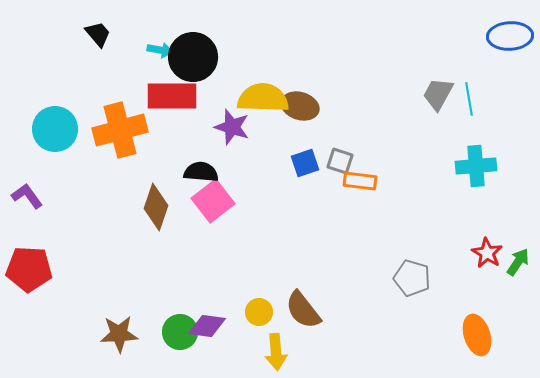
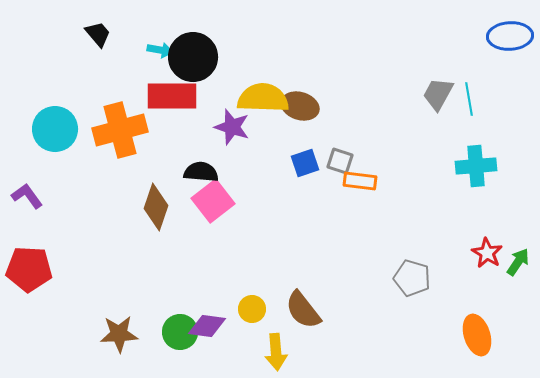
yellow circle: moved 7 px left, 3 px up
